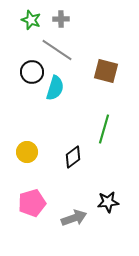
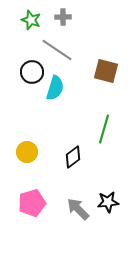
gray cross: moved 2 px right, 2 px up
gray arrow: moved 4 px right, 9 px up; rotated 115 degrees counterclockwise
